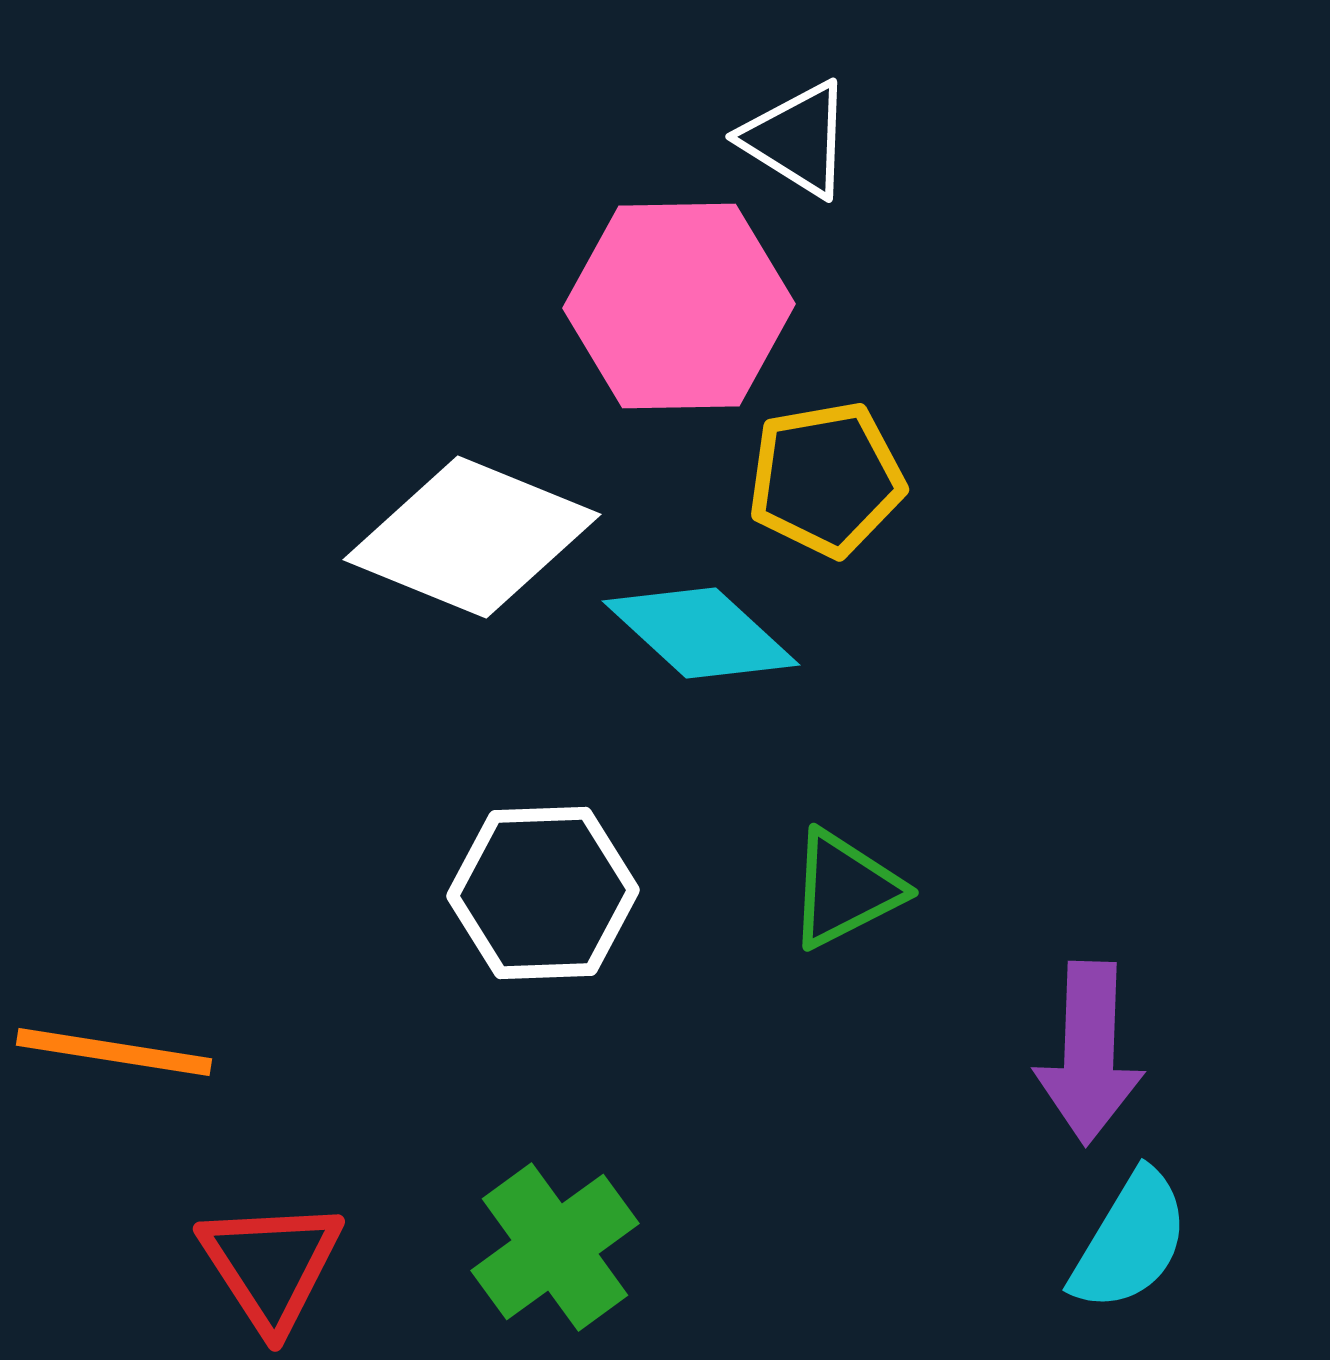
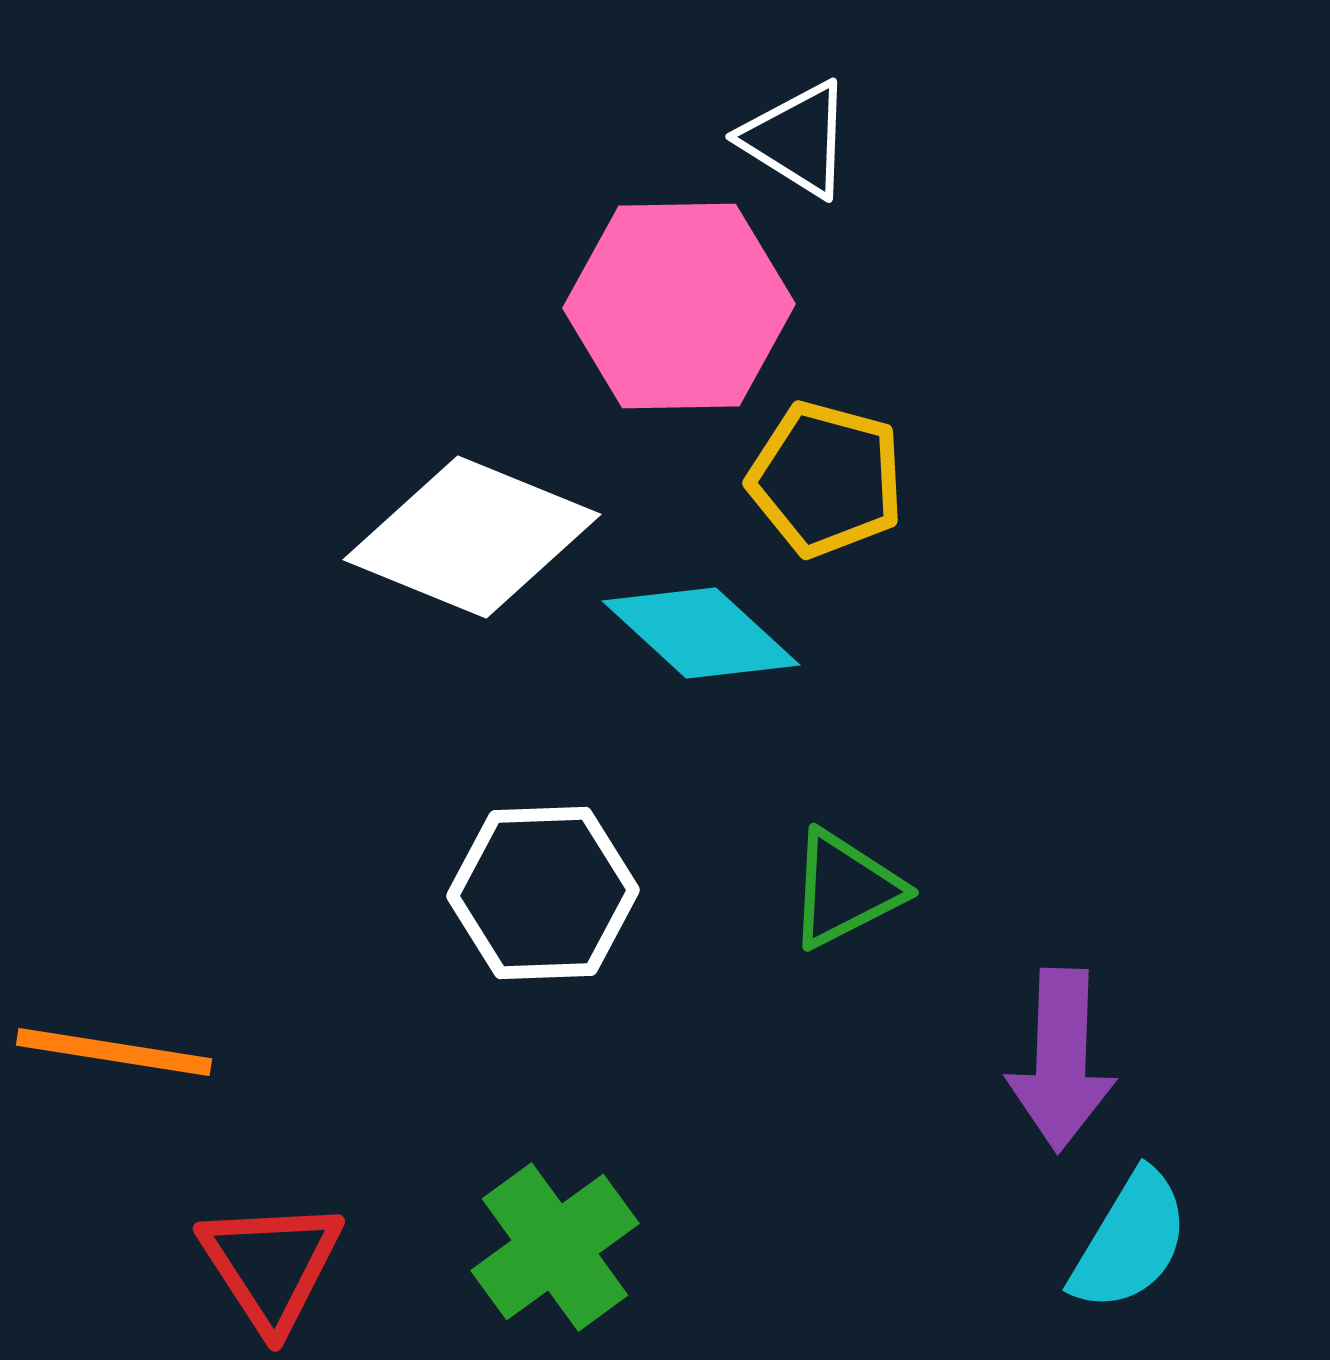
yellow pentagon: rotated 25 degrees clockwise
purple arrow: moved 28 px left, 7 px down
